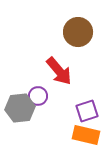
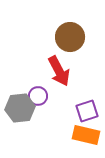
brown circle: moved 8 px left, 5 px down
red arrow: rotated 12 degrees clockwise
